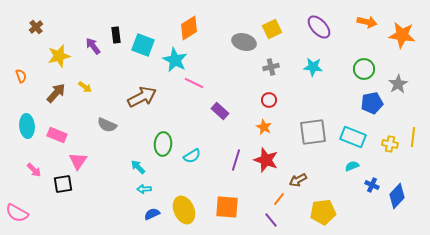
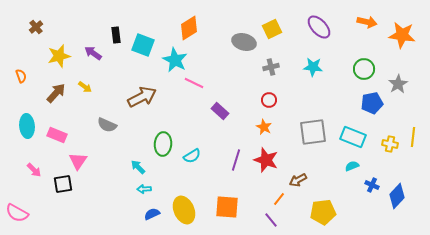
purple arrow at (93, 46): moved 7 px down; rotated 18 degrees counterclockwise
